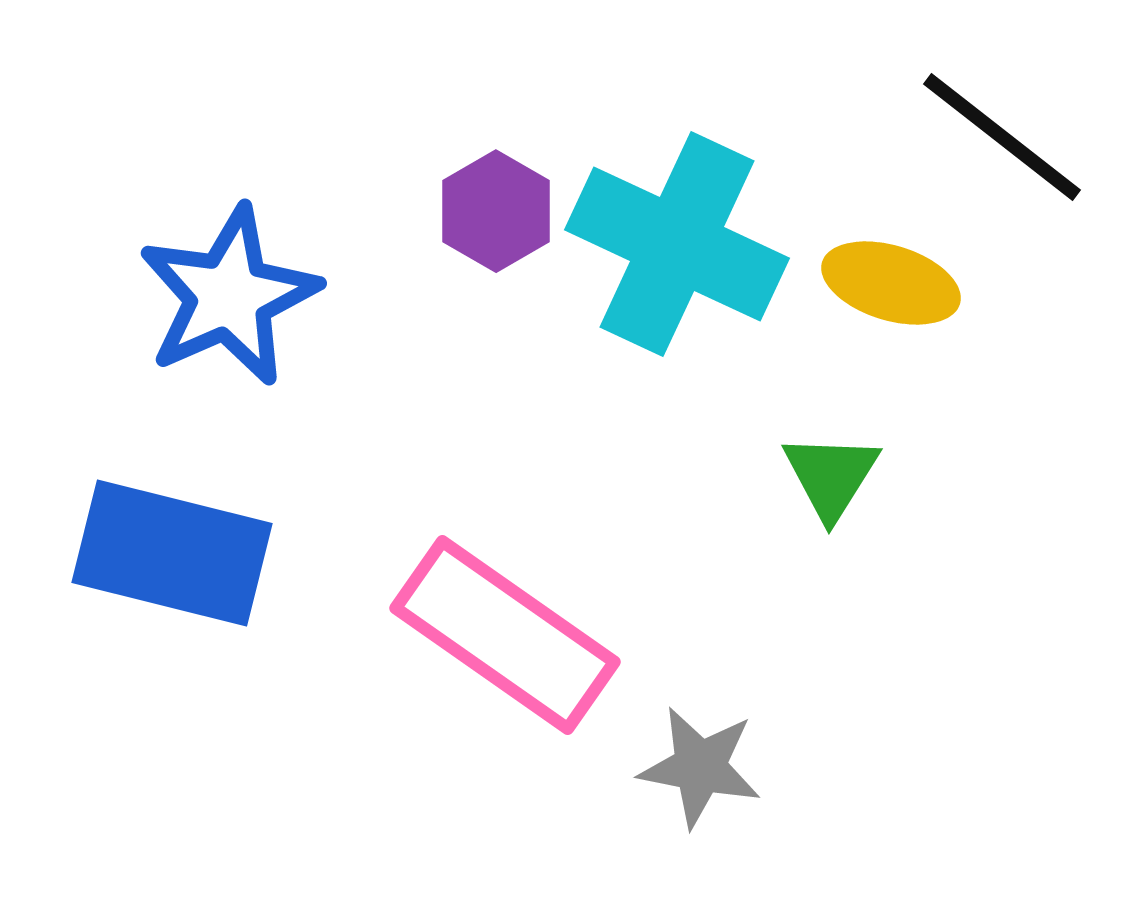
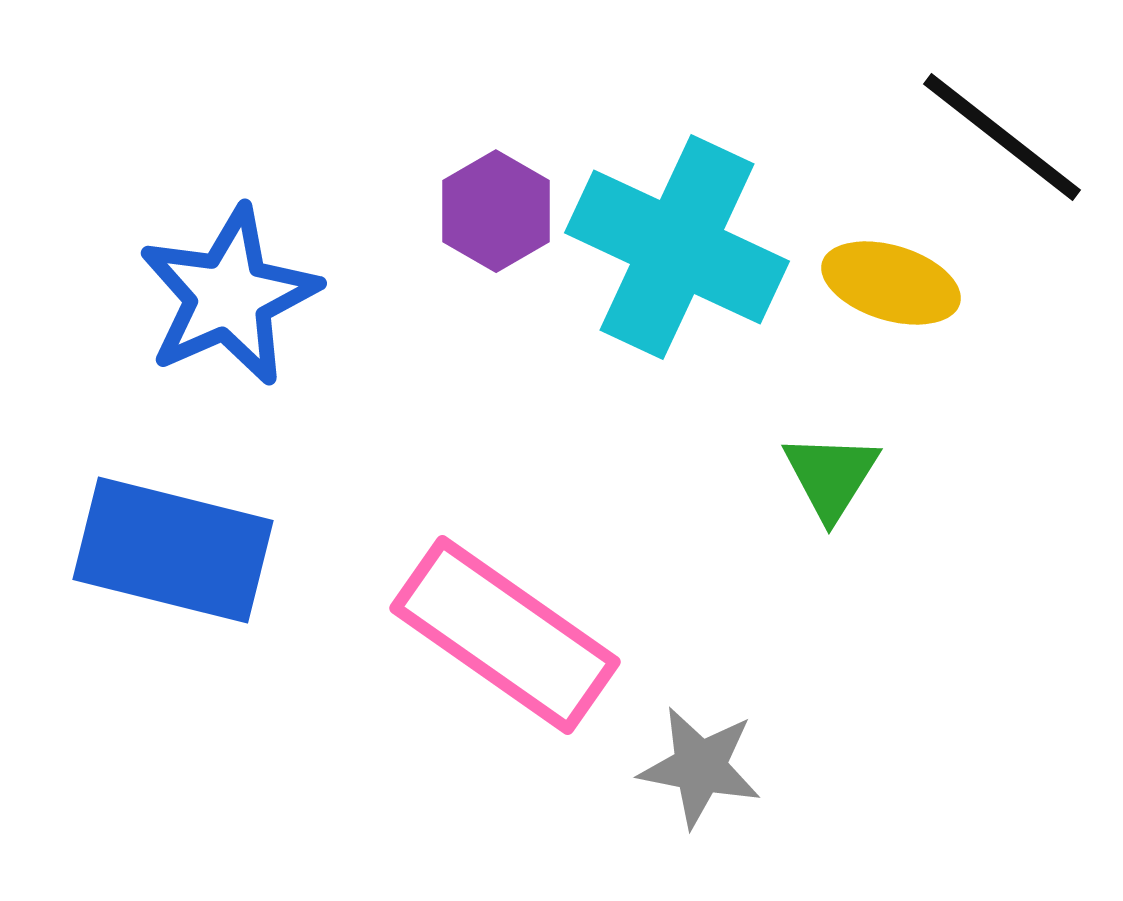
cyan cross: moved 3 px down
blue rectangle: moved 1 px right, 3 px up
